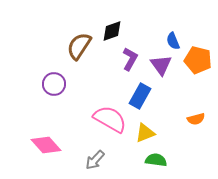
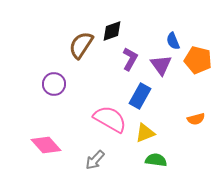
brown semicircle: moved 2 px right, 1 px up
